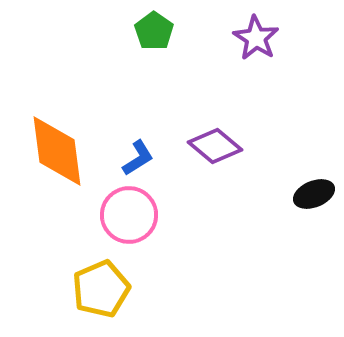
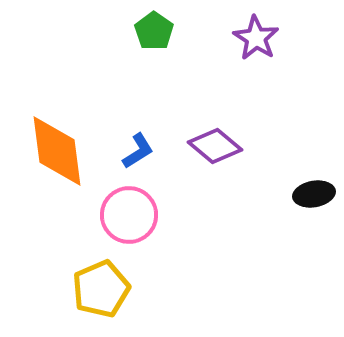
blue L-shape: moved 7 px up
black ellipse: rotated 12 degrees clockwise
